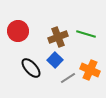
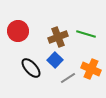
orange cross: moved 1 px right, 1 px up
